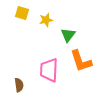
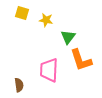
yellow star: rotated 24 degrees clockwise
green triangle: moved 2 px down
orange L-shape: moved 1 px up
